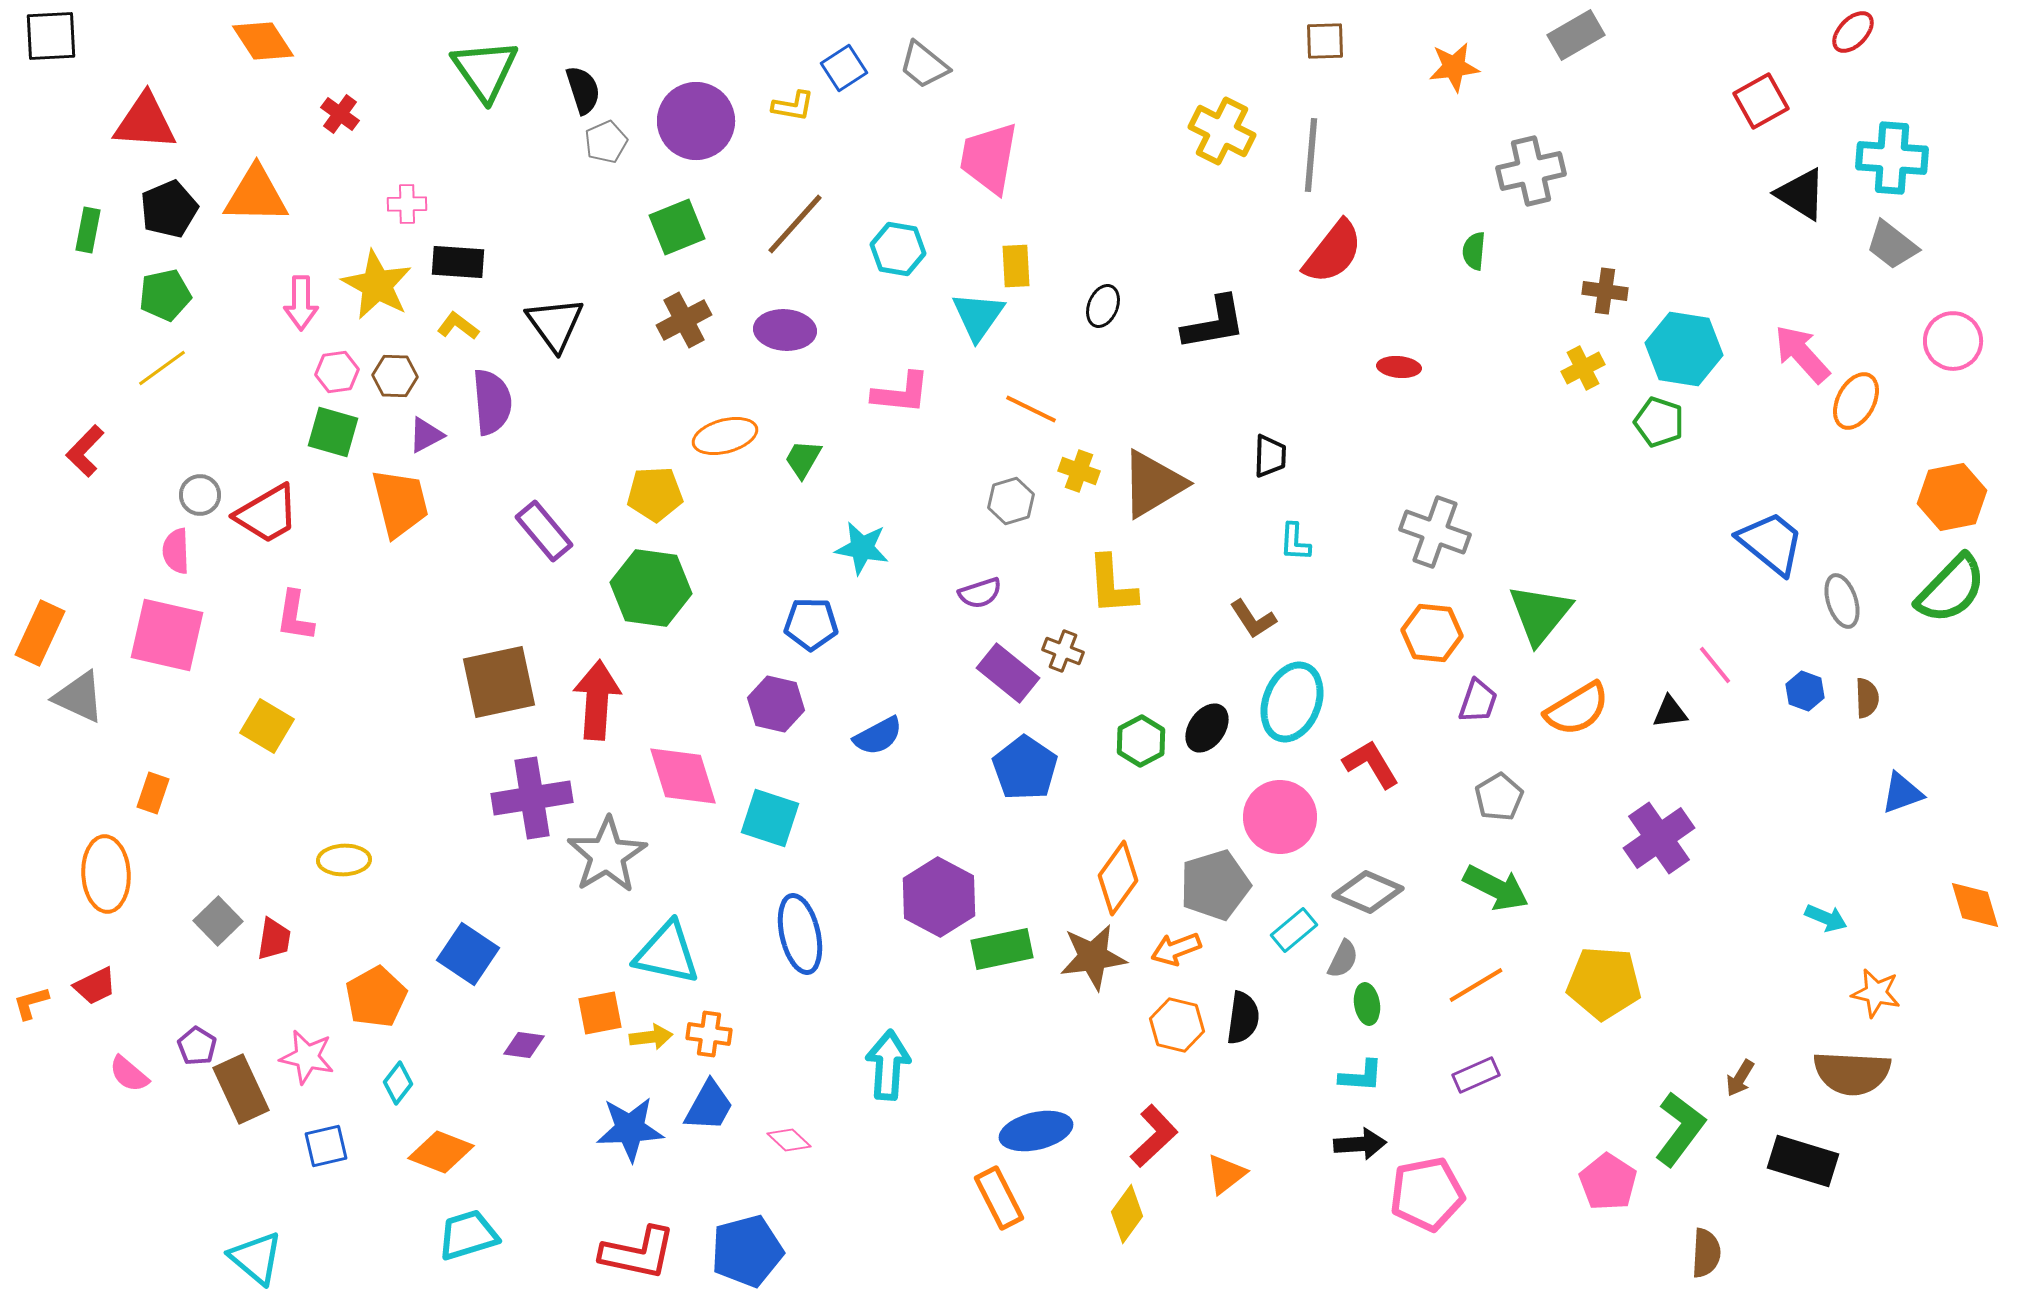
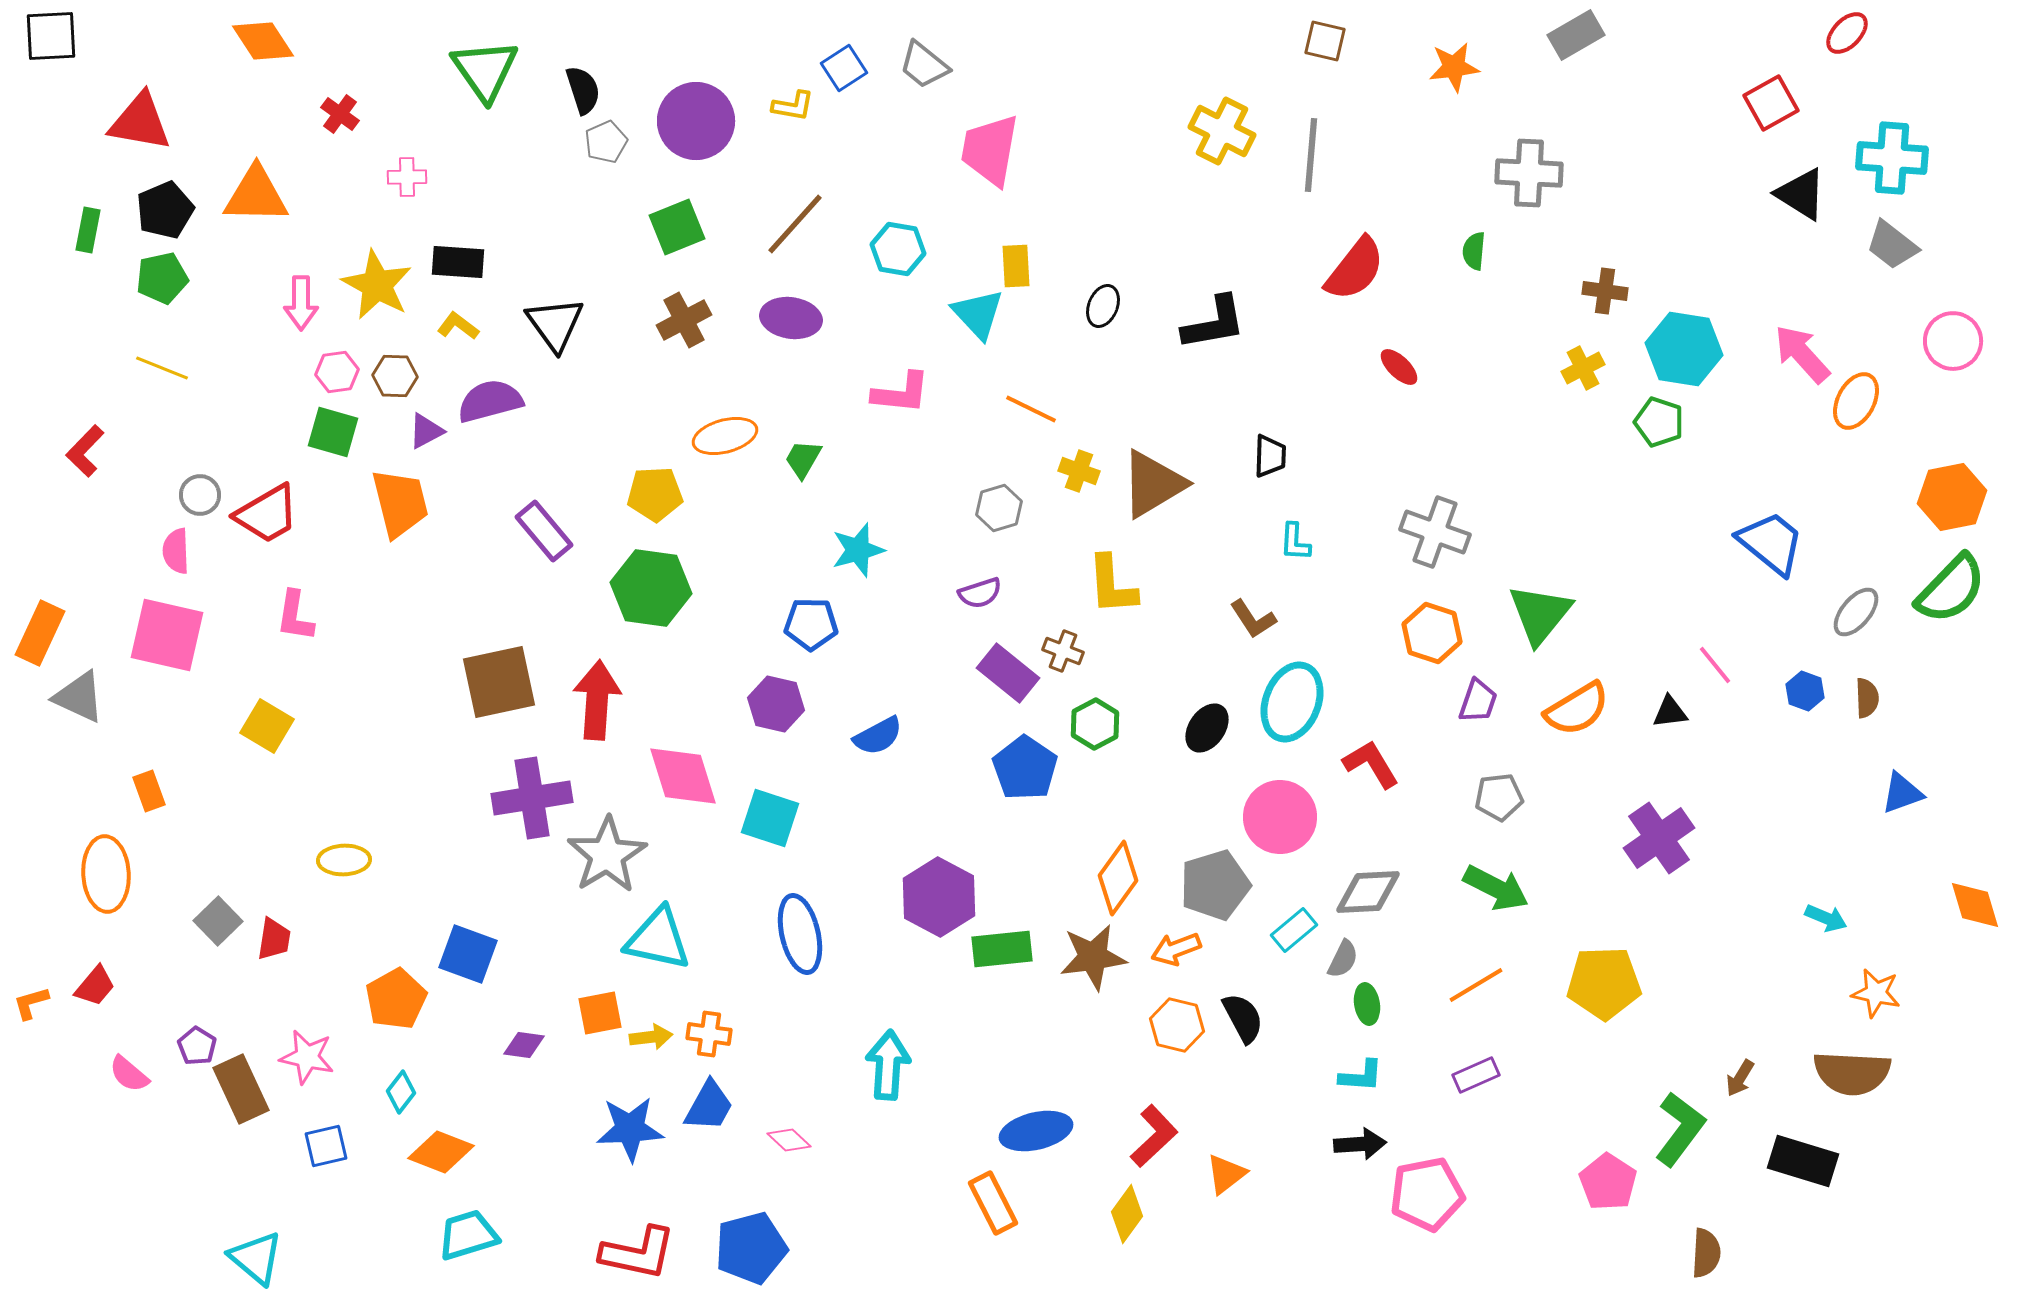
red ellipse at (1853, 32): moved 6 px left, 1 px down
brown square at (1325, 41): rotated 15 degrees clockwise
red square at (1761, 101): moved 10 px right, 2 px down
red triangle at (145, 122): moved 5 px left; rotated 6 degrees clockwise
pink trapezoid at (989, 158): moved 1 px right, 8 px up
gray cross at (1531, 171): moved 2 px left, 2 px down; rotated 16 degrees clockwise
pink cross at (407, 204): moved 27 px up
black pentagon at (169, 209): moved 4 px left, 1 px down
red semicircle at (1333, 252): moved 22 px right, 17 px down
green pentagon at (165, 295): moved 3 px left, 17 px up
cyan triangle at (978, 316): moved 2 px up; rotated 18 degrees counterclockwise
purple ellipse at (785, 330): moved 6 px right, 12 px up; rotated 4 degrees clockwise
red ellipse at (1399, 367): rotated 39 degrees clockwise
yellow line at (162, 368): rotated 58 degrees clockwise
purple semicircle at (492, 402): moved 2 px left, 1 px up; rotated 100 degrees counterclockwise
purple triangle at (426, 435): moved 4 px up
gray hexagon at (1011, 501): moved 12 px left, 7 px down
cyan star at (862, 548): moved 4 px left, 2 px down; rotated 26 degrees counterclockwise
gray ellipse at (1842, 601): moved 14 px right, 11 px down; rotated 58 degrees clockwise
orange hexagon at (1432, 633): rotated 12 degrees clockwise
green hexagon at (1141, 741): moved 46 px left, 17 px up
orange rectangle at (153, 793): moved 4 px left, 2 px up; rotated 39 degrees counterclockwise
gray pentagon at (1499, 797): rotated 24 degrees clockwise
gray diamond at (1368, 892): rotated 26 degrees counterclockwise
green rectangle at (1002, 949): rotated 6 degrees clockwise
cyan triangle at (667, 953): moved 9 px left, 14 px up
blue square at (468, 954): rotated 14 degrees counterclockwise
yellow pentagon at (1604, 983): rotated 6 degrees counterclockwise
red trapezoid at (95, 986): rotated 24 degrees counterclockwise
orange pentagon at (376, 997): moved 20 px right, 2 px down
black semicircle at (1243, 1018): rotated 36 degrees counterclockwise
cyan diamond at (398, 1083): moved 3 px right, 9 px down
orange rectangle at (999, 1198): moved 6 px left, 5 px down
blue pentagon at (747, 1251): moved 4 px right, 3 px up
